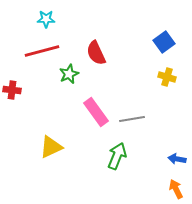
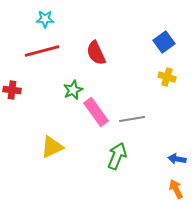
cyan star: moved 1 px left
green star: moved 4 px right, 16 px down
yellow triangle: moved 1 px right
